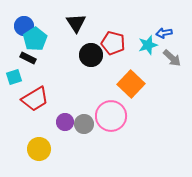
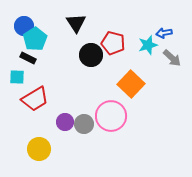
cyan square: moved 3 px right; rotated 21 degrees clockwise
